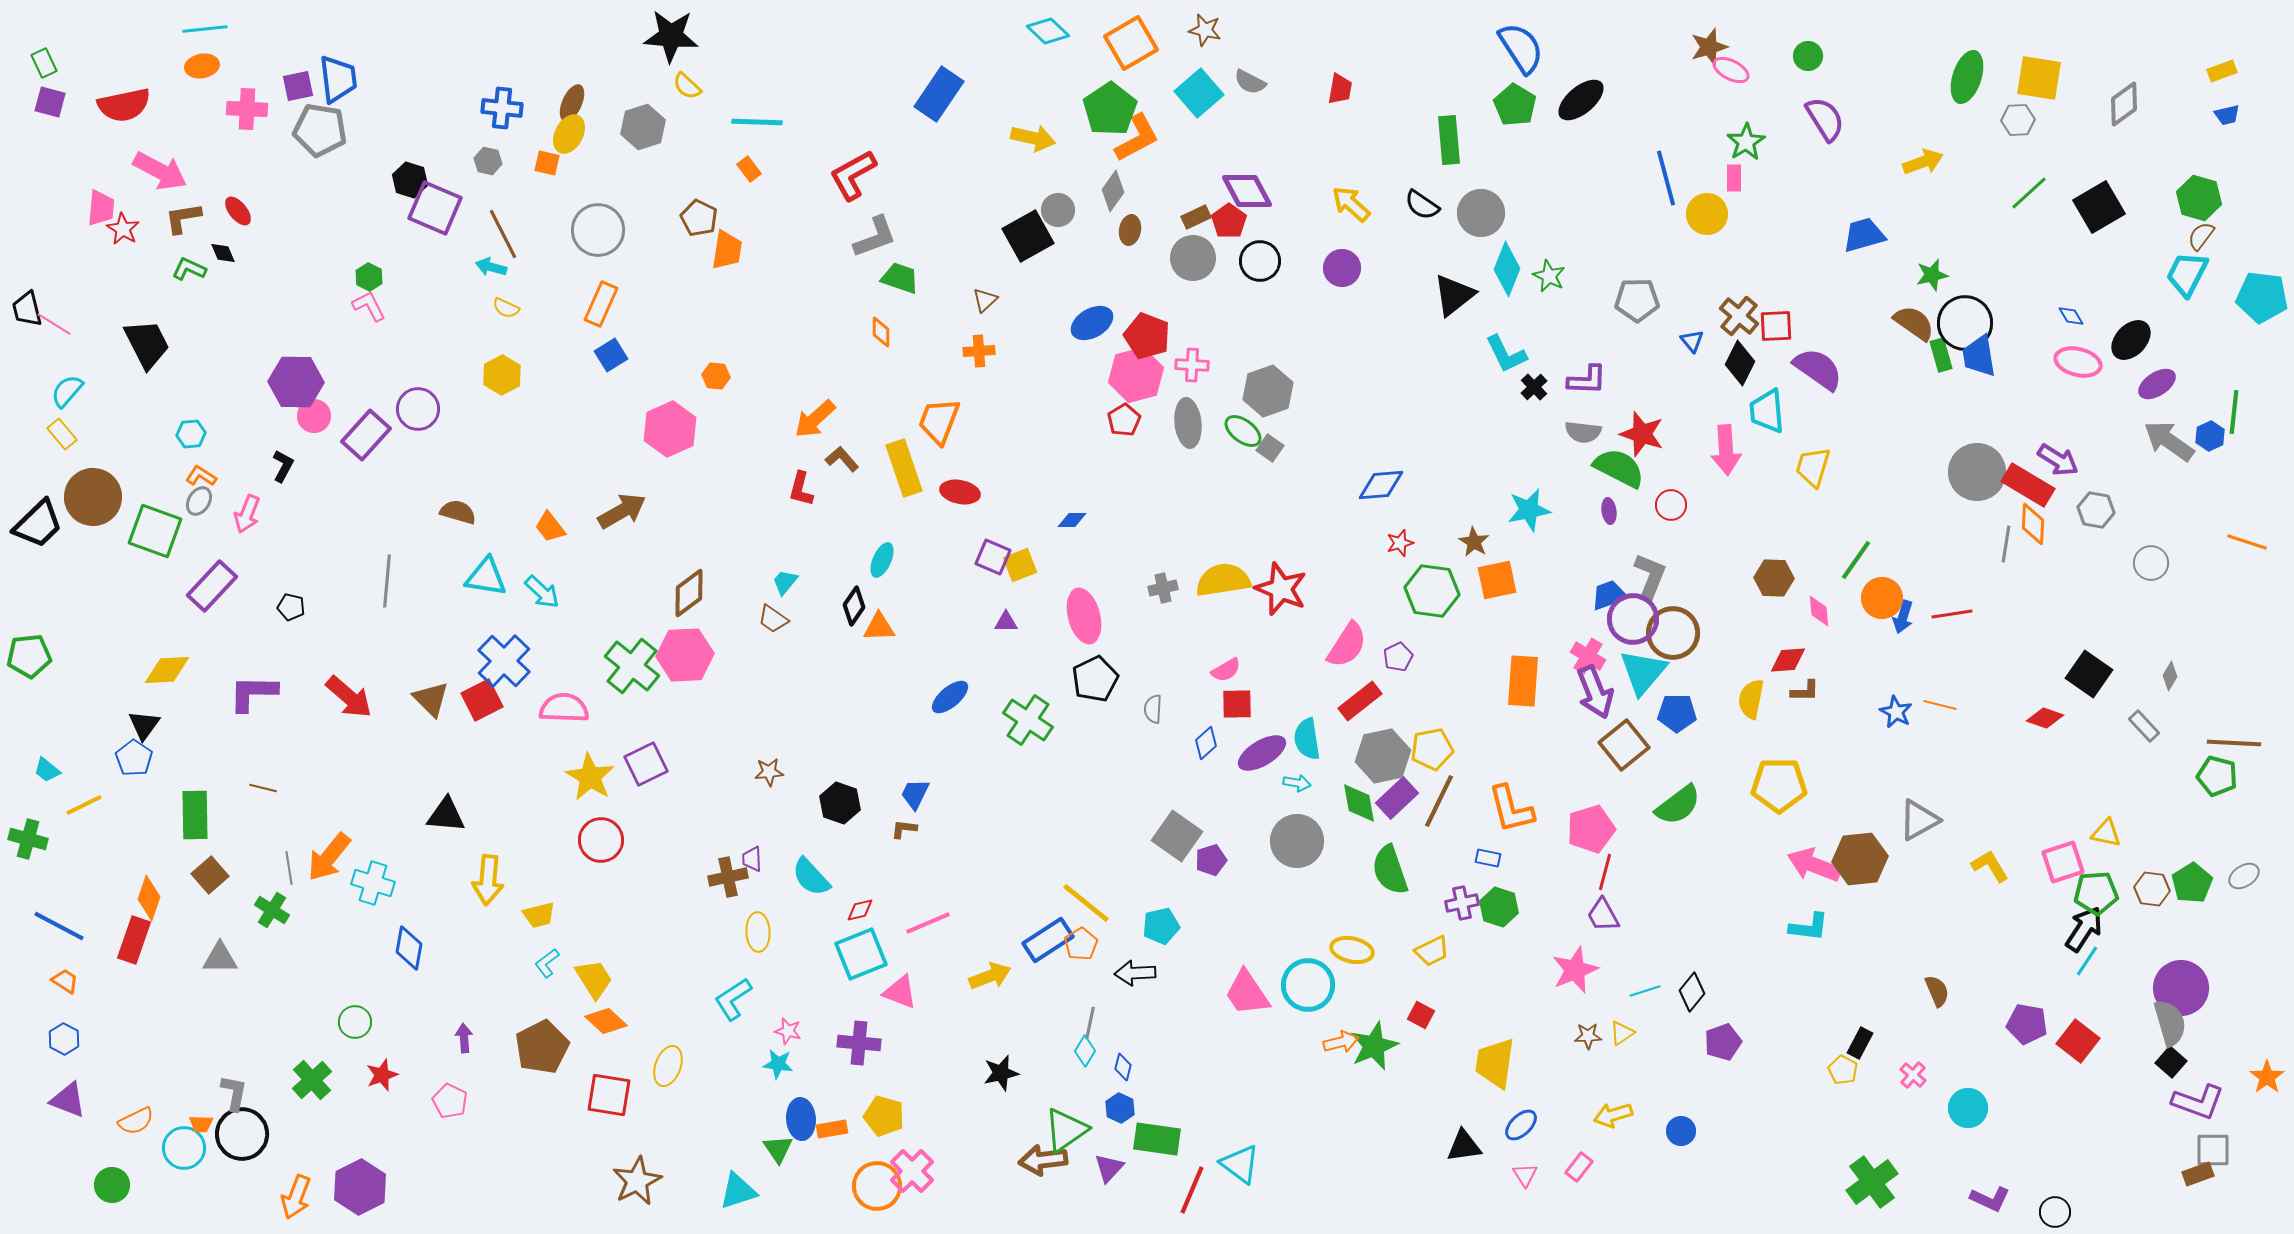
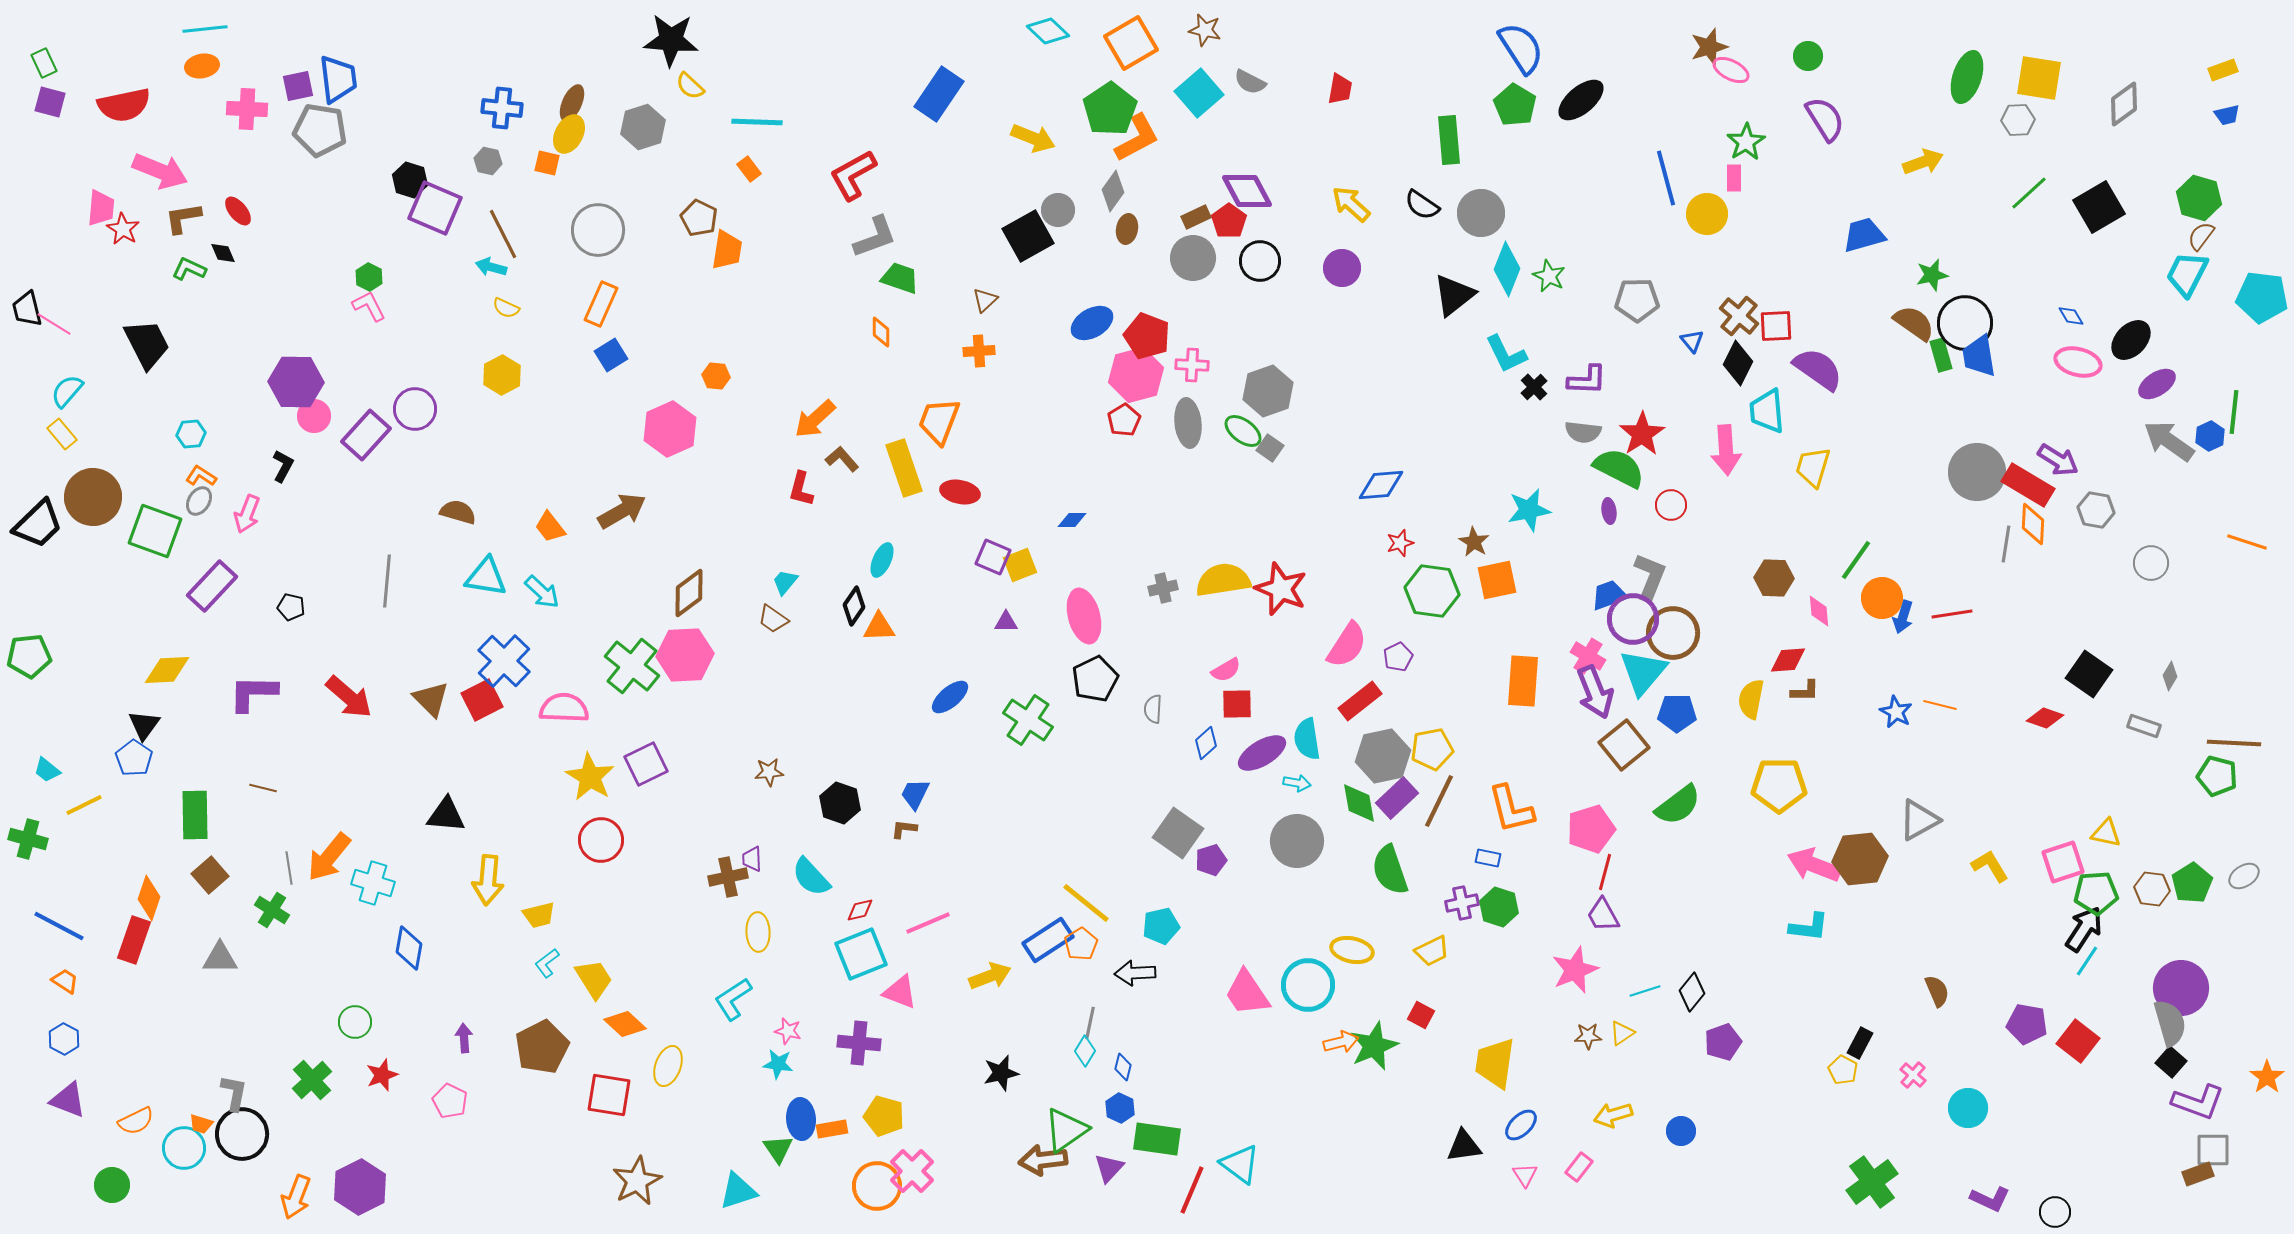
black star at (671, 36): moved 4 px down
yellow rectangle at (2222, 71): moved 1 px right, 1 px up
yellow semicircle at (687, 86): moved 3 px right
yellow arrow at (1033, 138): rotated 9 degrees clockwise
pink arrow at (160, 171): rotated 6 degrees counterclockwise
brown ellipse at (1130, 230): moved 3 px left, 1 px up
black diamond at (1740, 363): moved 2 px left
purple circle at (418, 409): moved 3 px left
red star at (1642, 434): rotated 21 degrees clockwise
gray rectangle at (2144, 726): rotated 28 degrees counterclockwise
gray square at (1177, 836): moved 1 px right, 3 px up
orange diamond at (606, 1021): moved 19 px right, 3 px down
orange trapezoid at (201, 1124): rotated 15 degrees clockwise
